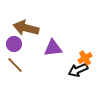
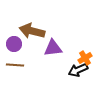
brown arrow: moved 6 px right, 3 px down
brown line: rotated 42 degrees counterclockwise
